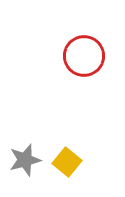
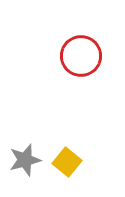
red circle: moved 3 px left
